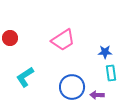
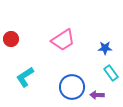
red circle: moved 1 px right, 1 px down
blue star: moved 4 px up
cyan rectangle: rotated 28 degrees counterclockwise
